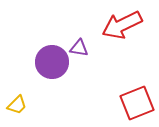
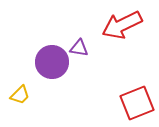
yellow trapezoid: moved 3 px right, 10 px up
